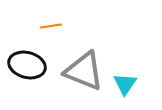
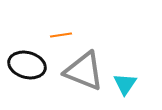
orange line: moved 10 px right, 9 px down
